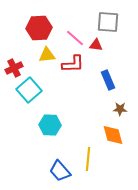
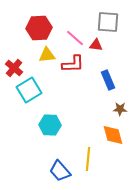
red cross: rotated 24 degrees counterclockwise
cyan square: rotated 10 degrees clockwise
